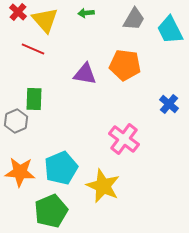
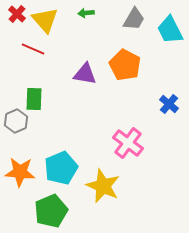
red cross: moved 1 px left, 2 px down
orange pentagon: rotated 20 degrees clockwise
pink cross: moved 4 px right, 4 px down
